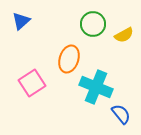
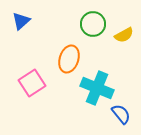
cyan cross: moved 1 px right, 1 px down
